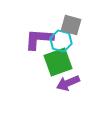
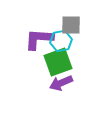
gray square: rotated 15 degrees counterclockwise
cyan hexagon: rotated 25 degrees counterclockwise
purple arrow: moved 7 px left
